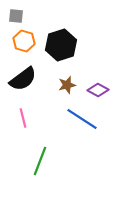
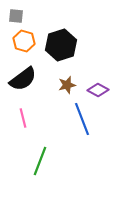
blue line: rotated 36 degrees clockwise
